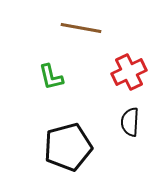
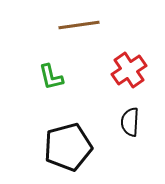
brown line: moved 2 px left, 3 px up; rotated 18 degrees counterclockwise
red cross: moved 2 px up; rotated 8 degrees counterclockwise
